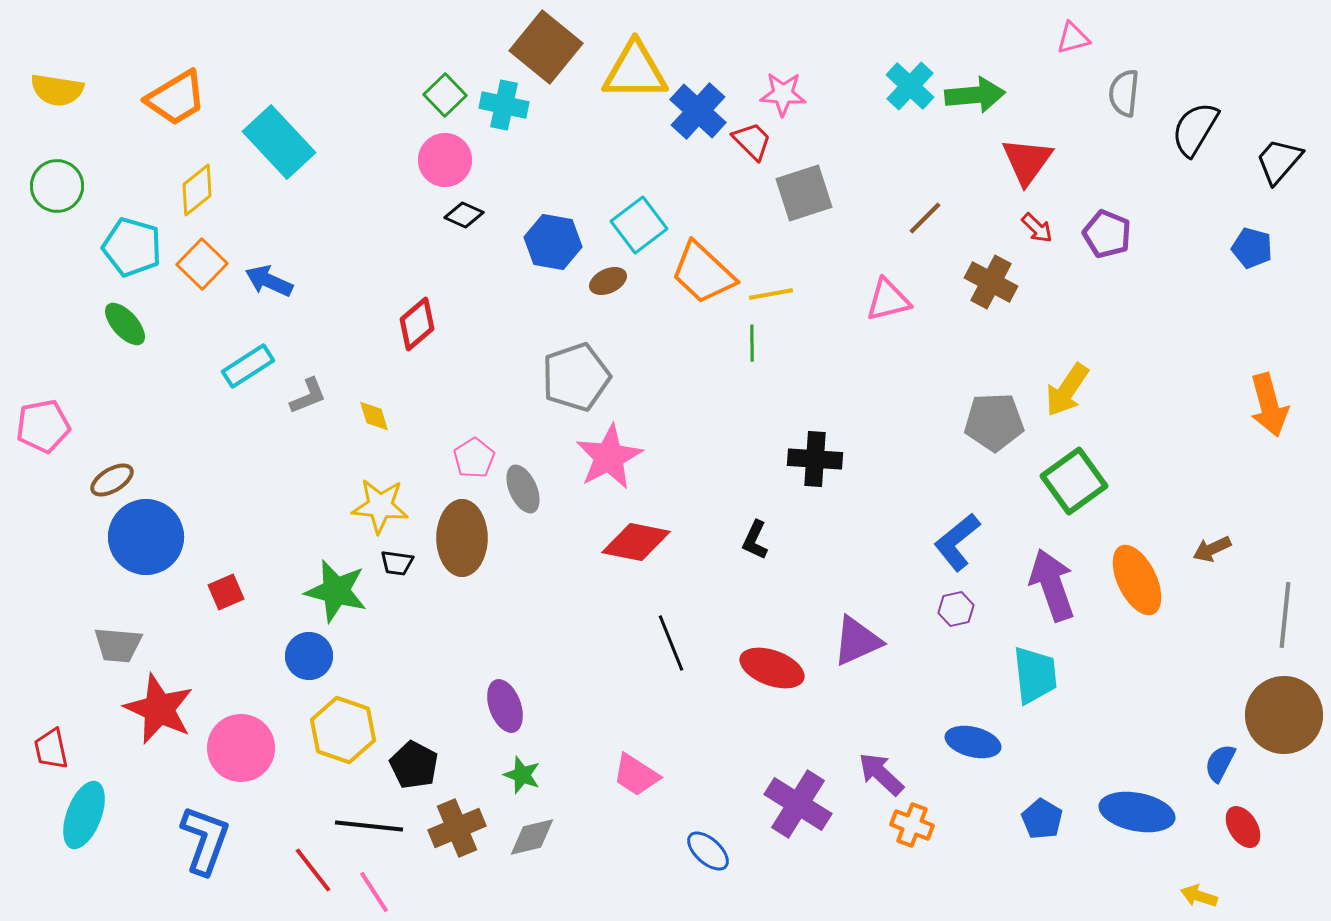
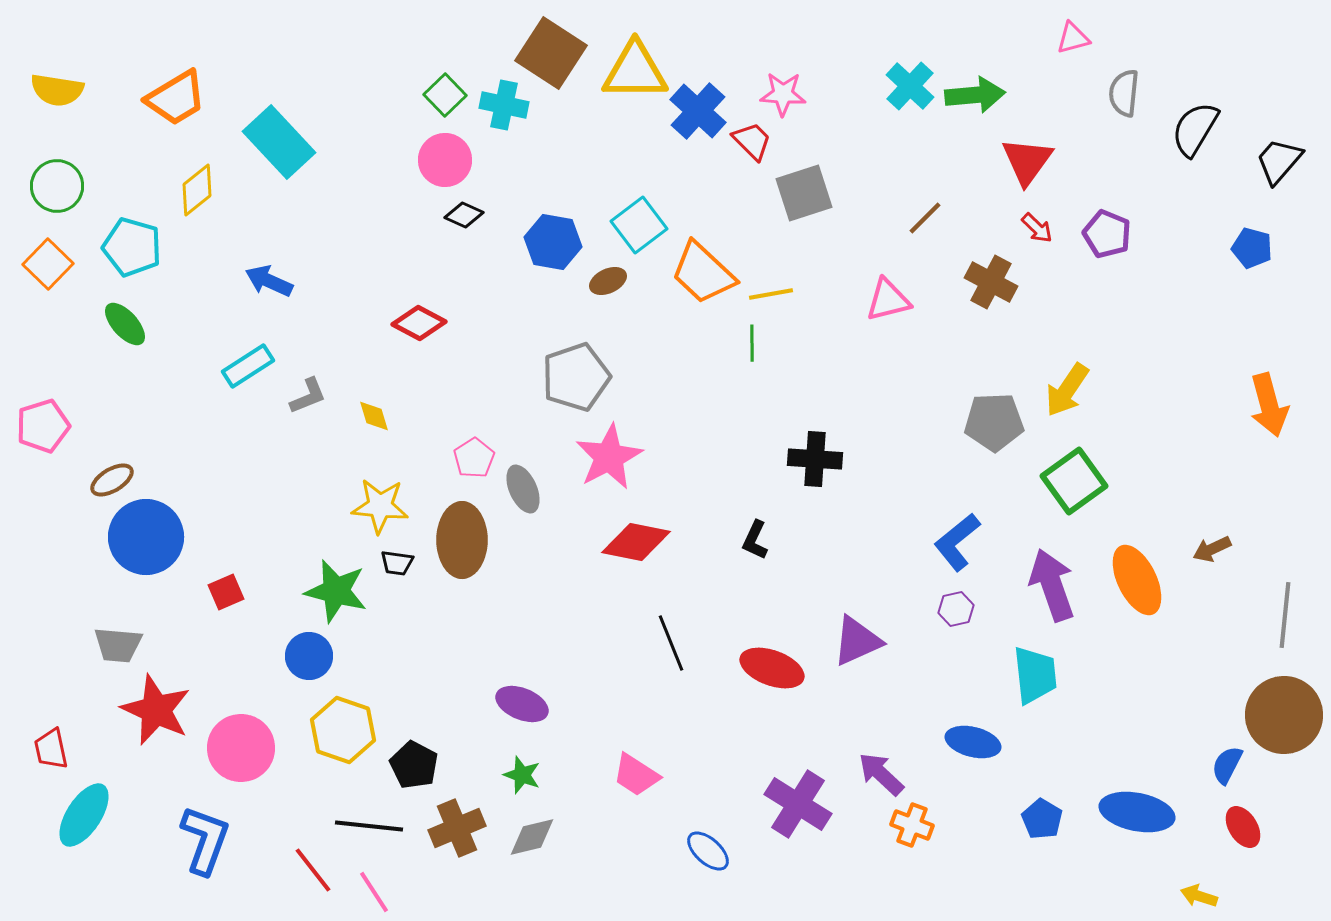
brown square at (546, 47): moved 5 px right, 6 px down; rotated 6 degrees counterclockwise
orange square at (202, 264): moved 154 px left
red diamond at (417, 324): moved 2 px right, 1 px up; rotated 68 degrees clockwise
pink pentagon at (43, 426): rotated 6 degrees counterclockwise
brown ellipse at (462, 538): moved 2 px down
purple ellipse at (505, 706): moved 17 px right, 2 px up; rotated 48 degrees counterclockwise
red star at (159, 709): moved 3 px left, 1 px down
blue semicircle at (1220, 763): moved 7 px right, 2 px down
cyan ellipse at (84, 815): rotated 12 degrees clockwise
